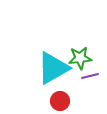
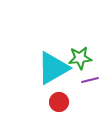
purple line: moved 4 px down
red circle: moved 1 px left, 1 px down
